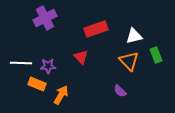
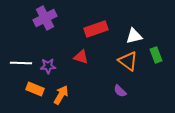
red triangle: rotated 28 degrees counterclockwise
orange triangle: moved 1 px left; rotated 10 degrees counterclockwise
orange rectangle: moved 2 px left, 5 px down
